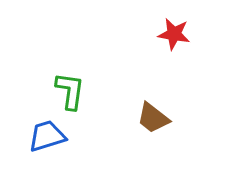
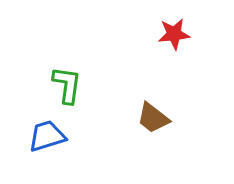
red star: rotated 16 degrees counterclockwise
green L-shape: moved 3 px left, 6 px up
